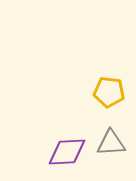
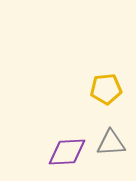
yellow pentagon: moved 3 px left, 3 px up; rotated 12 degrees counterclockwise
